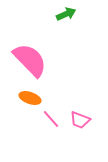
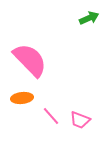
green arrow: moved 23 px right, 4 px down
orange ellipse: moved 8 px left; rotated 25 degrees counterclockwise
pink line: moved 3 px up
